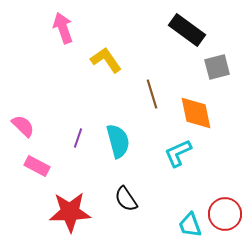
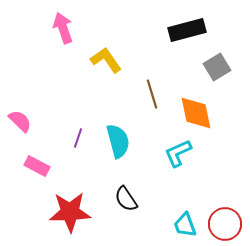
black rectangle: rotated 51 degrees counterclockwise
gray square: rotated 16 degrees counterclockwise
pink semicircle: moved 3 px left, 5 px up
red circle: moved 10 px down
cyan trapezoid: moved 5 px left
